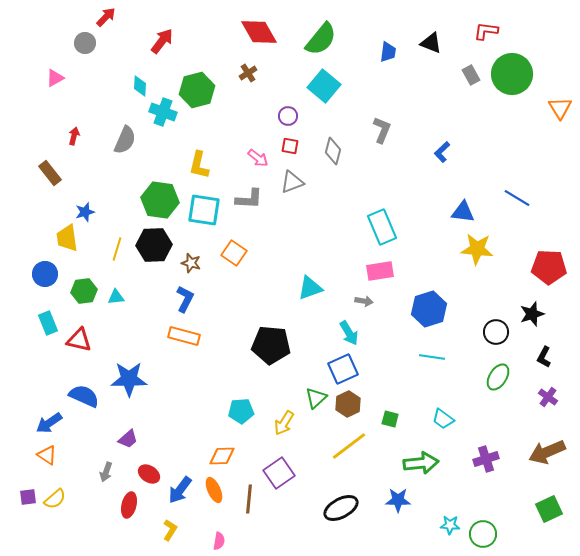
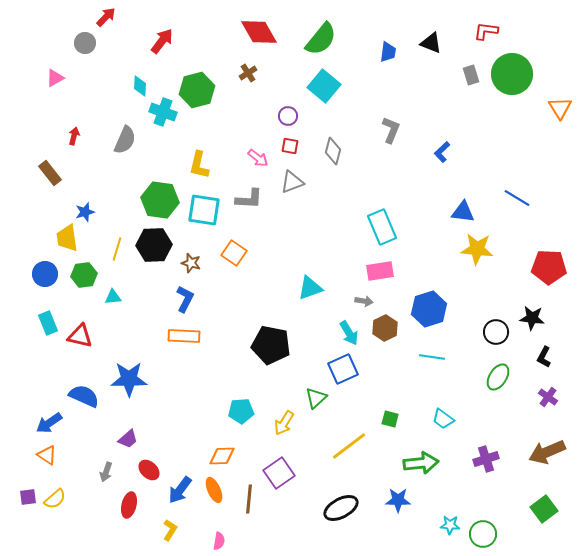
gray rectangle at (471, 75): rotated 12 degrees clockwise
gray L-shape at (382, 130): moved 9 px right
green hexagon at (84, 291): moved 16 px up
cyan triangle at (116, 297): moved 3 px left
black star at (532, 314): moved 4 px down; rotated 25 degrees clockwise
orange rectangle at (184, 336): rotated 12 degrees counterclockwise
red triangle at (79, 340): moved 1 px right, 4 px up
black pentagon at (271, 345): rotated 6 degrees clockwise
brown hexagon at (348, 404): moved 37 px right, 76 px up
red ellipse at (149, 474): moved 4 px up; rotated 10 degrees clockwise
green square at (549, 509): moved 5 px left; rotated 12 degrees counterclockwise
